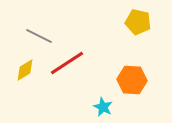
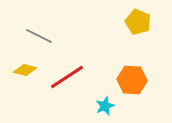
yellow pentagon: rotated 10 degrees clockwise
red line: moved 14 px down
yellow diamond: rotated 45 degrees clockwise
cyan star: moved 2 px right, 1 px up; rotated 24 degrees clockwise
